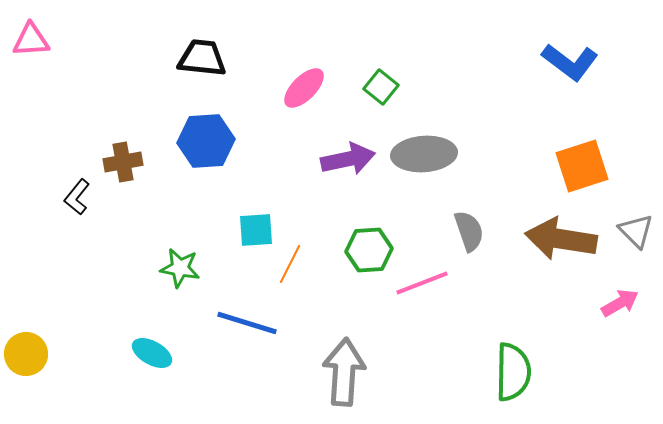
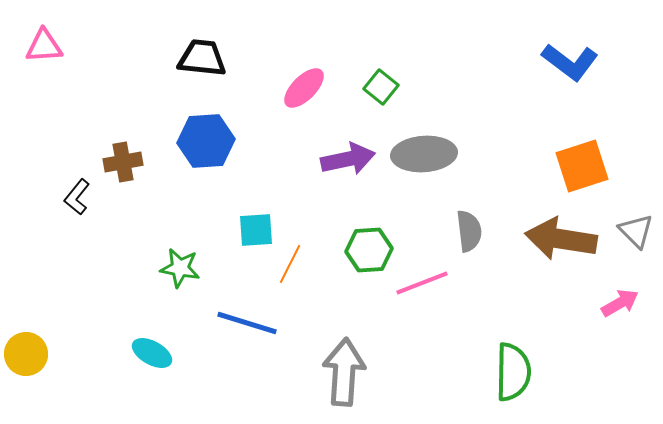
pink triangle: moved 13 px right, 6 px down
gray semicircle: rotated 12 degrees clockwise
